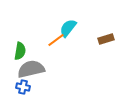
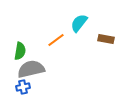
cyan semicircle: moved 11 px right, 5 px up
brown rectangle: rotated 28 degrees clockwise
blue cross: rotated 24 degrees counterclockwise
